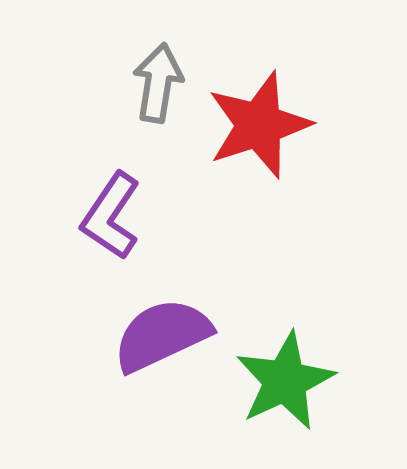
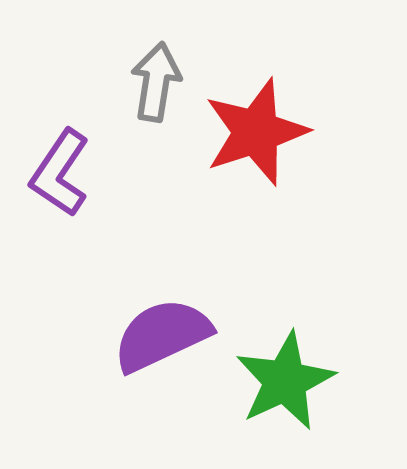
gray arrow: moved 2 px left, 1 px up
red star: moved 3 px left, 7 px down
purple L-shape: moved 51 px left, 43 px up
